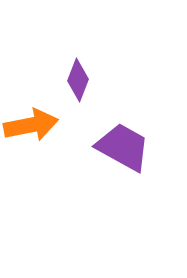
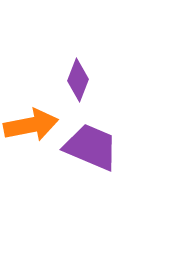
purple trapezoid: moved 32 px left; rotated 6 degrees counterclockwise
